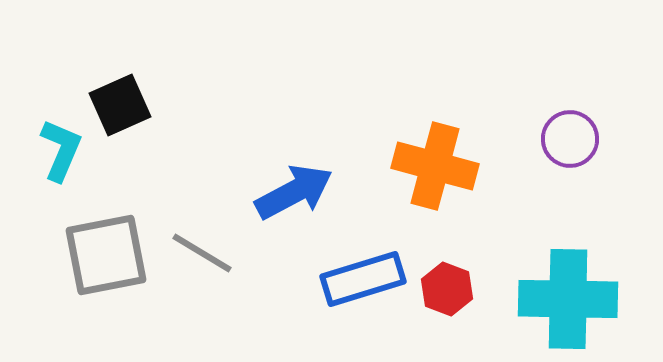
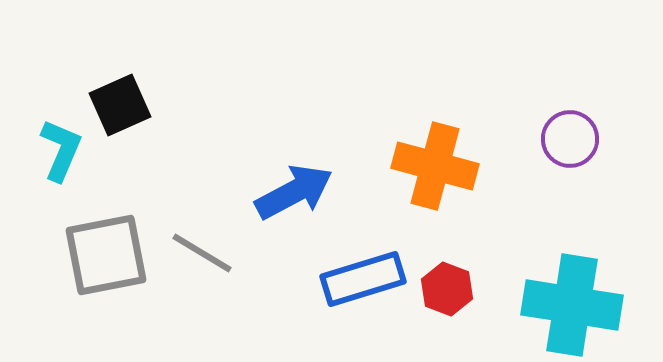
cyan cross: moved 4 px right, 6 px down; rotated 8 degrees clockwise
